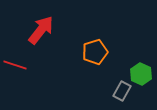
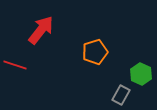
gray rectangle: moved 1 px left, 4 px down
